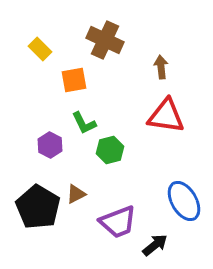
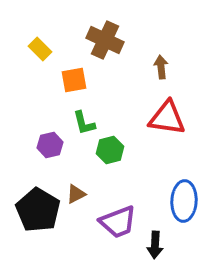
red triangle: moved 1 px right, 2 px down
green L-shape: rotated 12 degrees clockwise
purple hexagon: rotated 20 degrees clockwise
blue ellipse: rotated 33 degrees clockwise
black pentagon: moved 3 px down
black arrow: rotated 132 degrees clockwise
